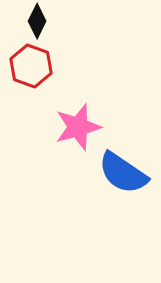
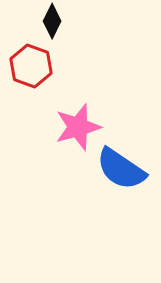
black diamond: moved 15 px right
blue semicircle: moved 2 px left, 4 px up
